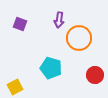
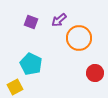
purple arrow: rotated 42 degrees clockwise
purple square: moved 11 px right, 2 px up
cyan pentagon: moved 20 px left, 4 px up; rotated 10 degrees clockwise
red circle: moved 2 px up
